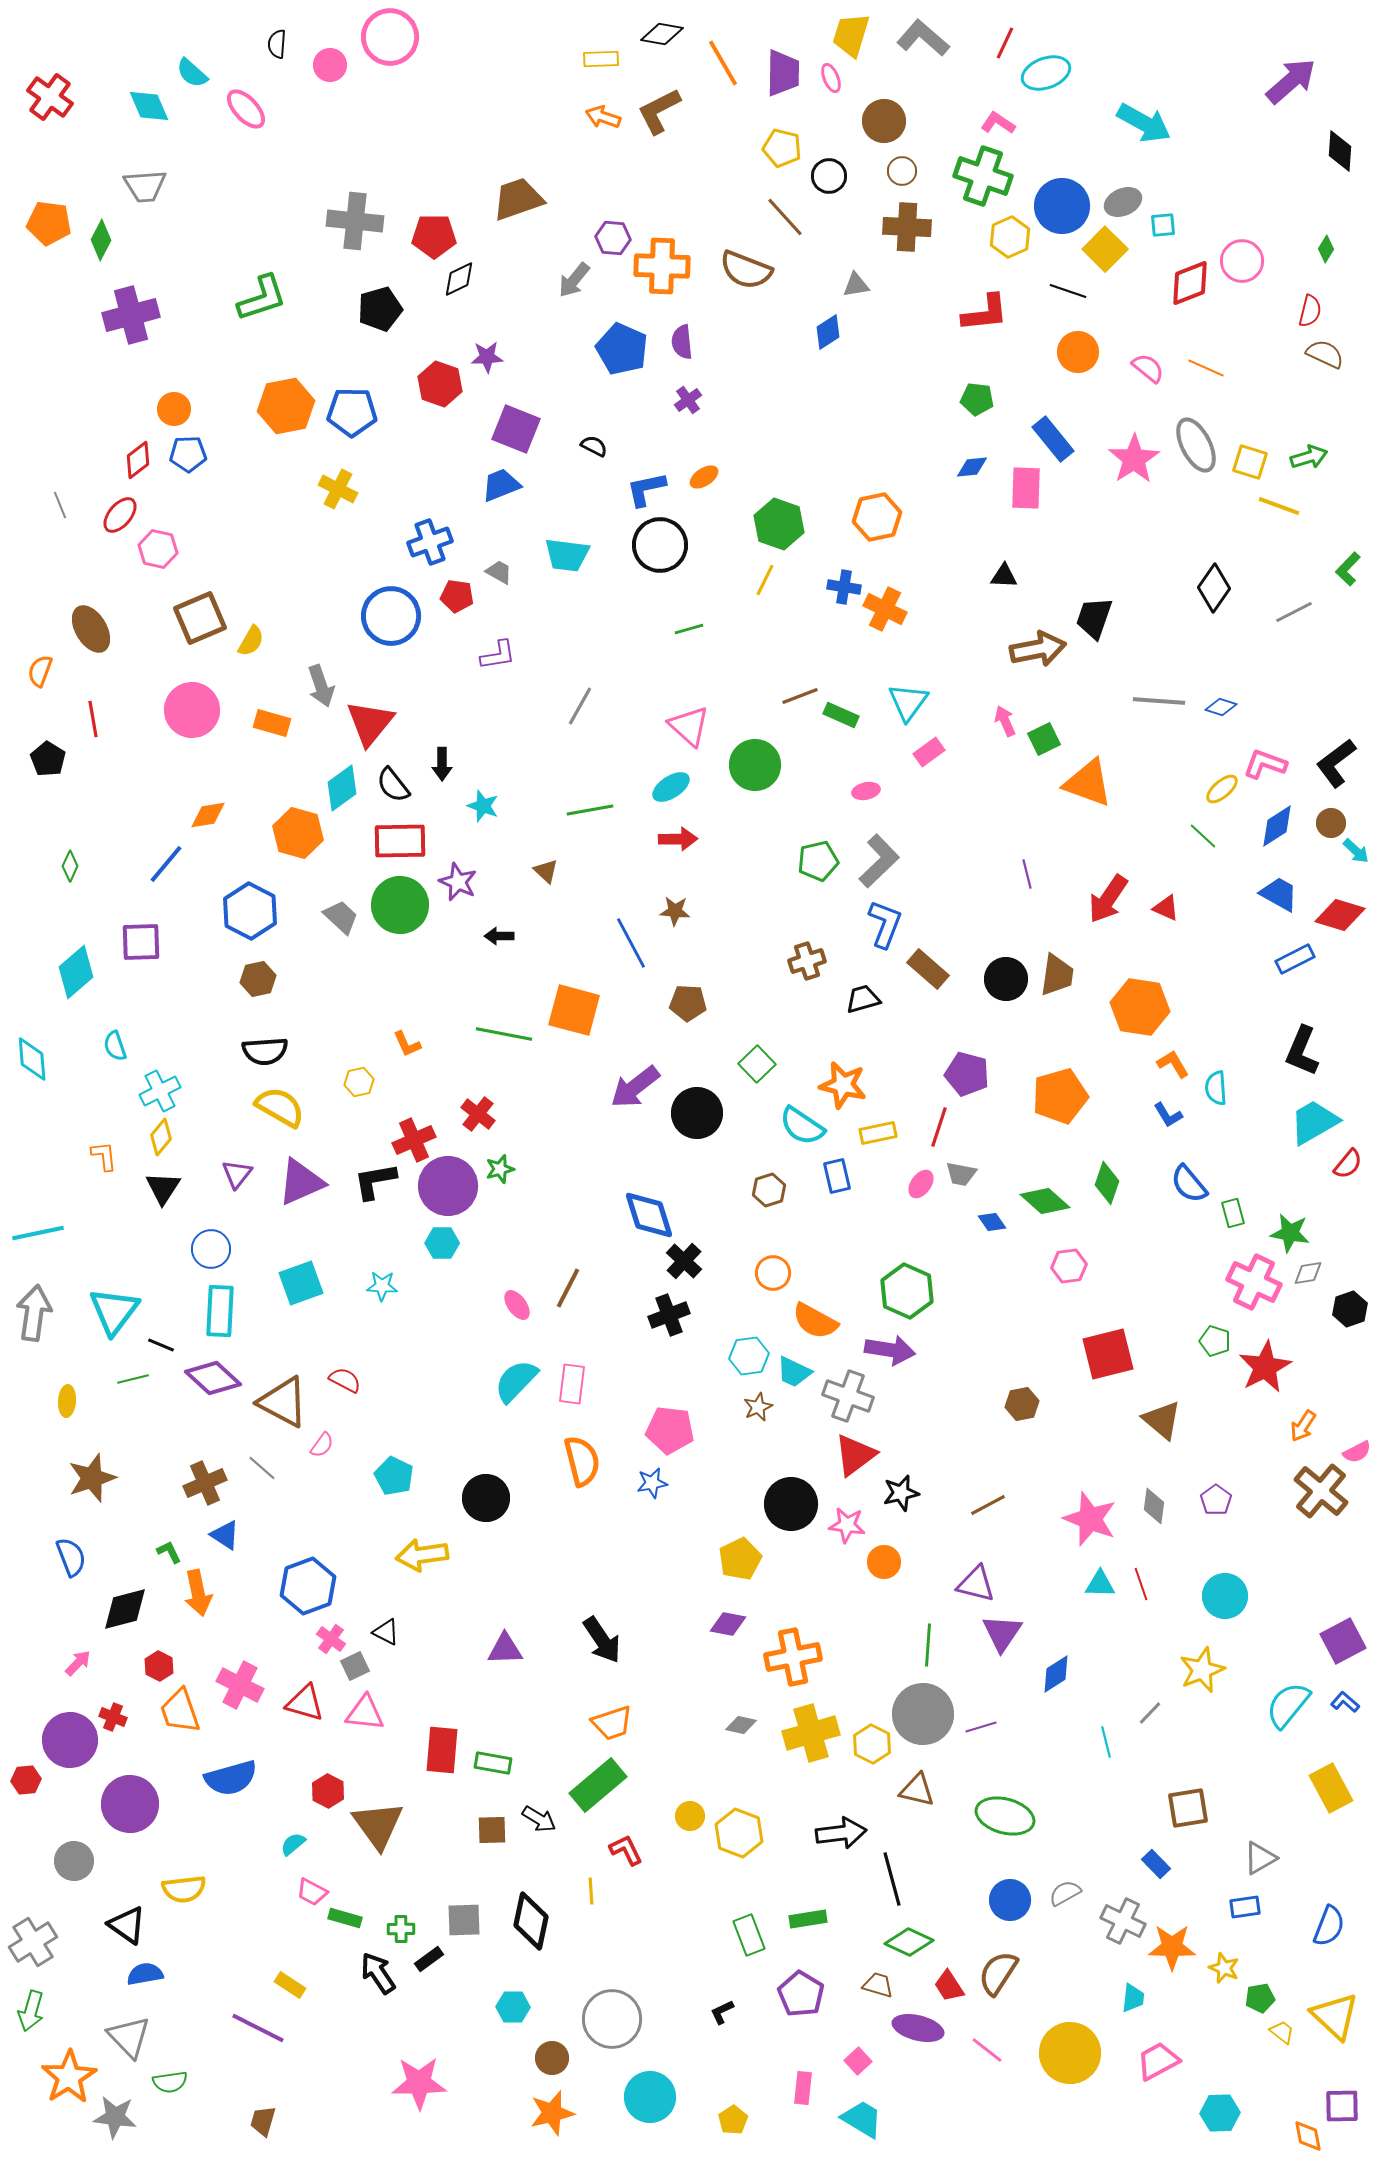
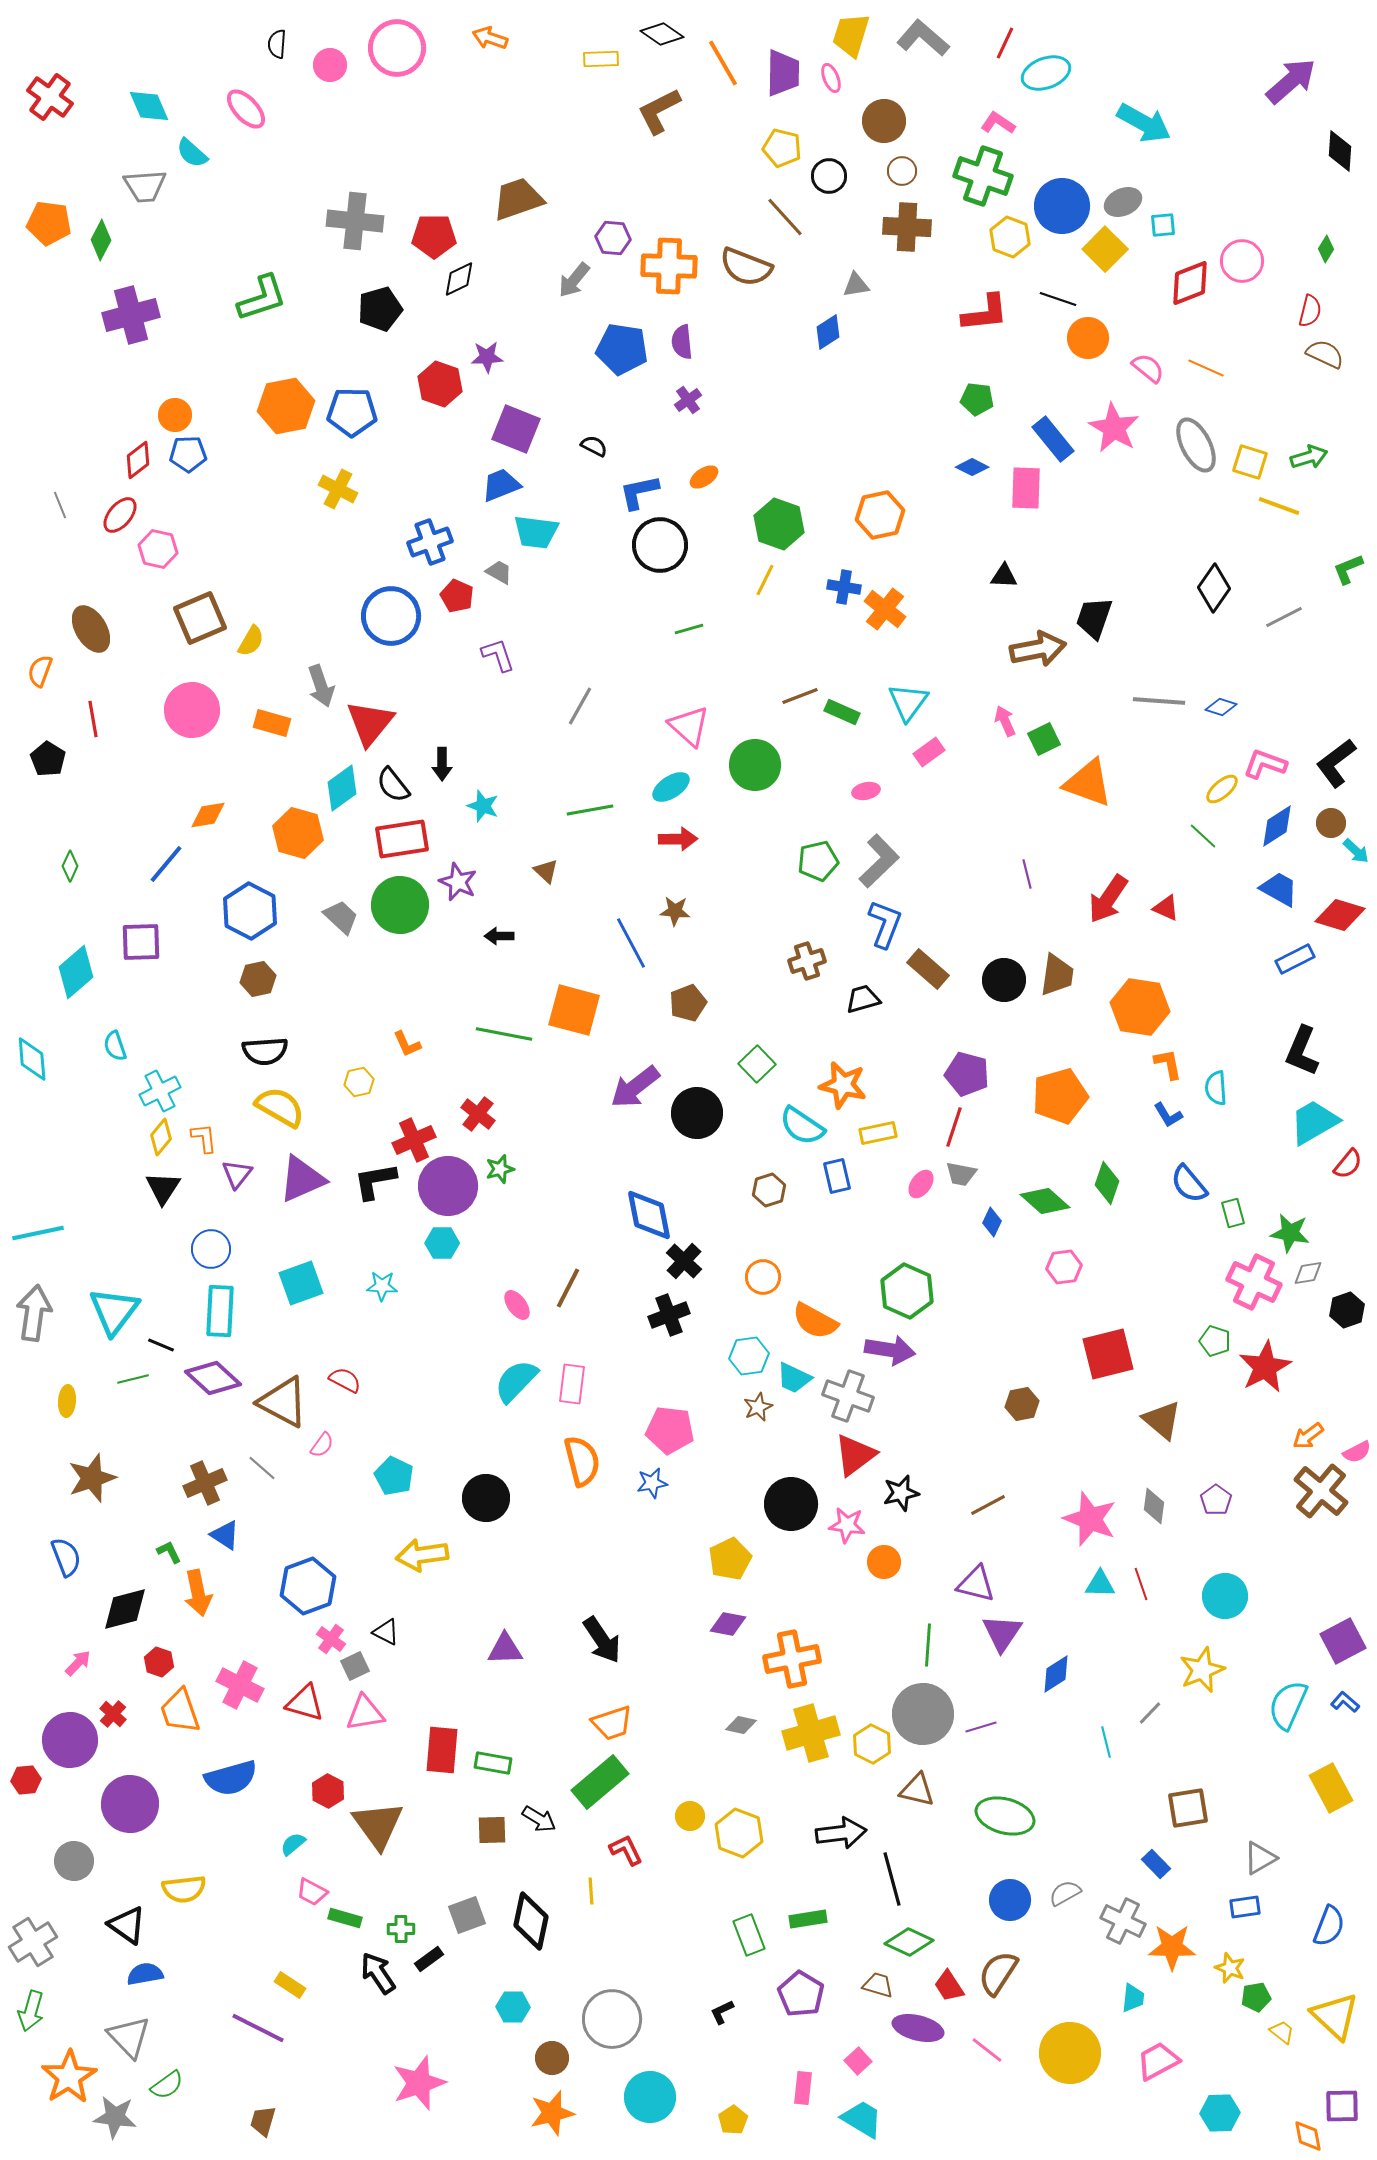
black diamond at (662, 34): rotated 24 degrees clockwise
pink circle at (390, 37): moved 7 px right, 11 px down
cyan semicircle at (192, 73): moved 80 px down
orange arrow at (603, 117): moved 113 px left, 79 px up
yellow hexagon at (1010, 237): rotated 15 degrees counterclockwise
orange cross at (662, 266): moved 7 px right
brown semicircle at (746, 270): moved 3 px up
black line at (1068, 291): moved 10 px left, 8 px down
blue pentagon at (622, 349): rotated 15 degrees counterclockwise
orange circle at (1078, 352): moved 10 px right, 14 px up
orange circle at (174, 409): moved 1 px right, 6 px down
pink star at (1134, 459): moved 20 px left, 31 px up; rotated 9 degrees counterclockwise
blue diamond at (972, 467): rotated 32 degrees clockwise
blue L-shape at (646, 489): moved 7 px left, 3 px down
orange hexagon at (877, 517): moved 3 px right, 2 px up
cyan trapezoid at (567, 555): moved 31 px left, 23 px up
green L-shape at (1348, 569): rotated 24 degrees clockwise
red pentagon at (457, 596): rotated 16 degrees clockwise
orange cross at (885, 609): rotated 12 degrees clockwise
gray line at (1294, 612): moved 10 px left, 5 px down
purple L-shape at (498, 655): rotated 99 degrees counterclockwise
green rectangle at (841, 715): moved 1 px right, 3 px up
red rectangle at (400, 841): moved 2 px right, 2 px up; rotated 8 degrees counterclockwise
blue trapezoid at (1279, 894): moved 5 px up
black circle at (1006, 979): moved 2 px left, 1 px down
brown pentagon at (688, 1003): rotated 24 degrees counterclockwise
orange L-shape at (1173, 1064): moved 5 px left; rotated 20 degrees clockwise
red line at (939, 1127): moved 15 px right
orange L-shape at (104, 1156): moved 100 px right, 18 px up
purple triangle at (301, 1182): moved 1 px right, 3 px up
blue diamond at (649, 1215): rotated 6 degrees clockwise
blue diamond at (992, 1222): rotated 60 degrees clockwise
pink hexagon at (1069, 1266): moved 5 px left, 1 px down
orange circle at (773, 1273): moved 10 px left, 4 px down
black hexagon at (1350, 1309): moved 3 px left, 1 px down
cyan trapezoid at (794, 1372): moved 6 px down
orange arrow at (1303, 1426): moved 5 px right, 10 px down; rotated 20 degrees clockwise
blue semicircle at (71, 1557): moved 5 px left
yellow pentagon at (740, 1559): moved 10 px left
orange cross at (793, 1657): moved 1 px left, 2 px down
red hexagon at (159, 1666): moved 4 px up; rotated 8 degrees counterclockwise
cyan semicircle at (1288, 1705): rotated 15 degrees counterclockwise
pink triangle at (365, 1713): rotated 15 degrees counterclockwise
red cross at (113, 1717): moved 3 px up; rotated 20 degrees clockwise
green rectangle at (598, 1785): moved 2 px right, 3 px up
gray square at (464, 1920): moved 3 px right, 5 px up; rotated 18 degrees counterclockwise
yellow star at (1224, 1968): moved 6 px right
green pentagon at (1260, 1998): moved 4 px left, 1 px up
green semicircle at (170, 2082): moved 3 px left, 3 px down; rotated 28 degrees counterclockwise
pink star at (419, 2083): rotated 18 degrees counterclockwise
